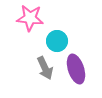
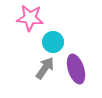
cyan circle: moved 4 px left, 1 px down
gray arrow: rotated 120 degrees counterclockwise
